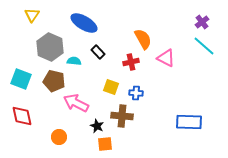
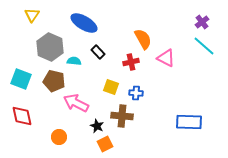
orange square: rotated 21 degrees counterclockwise
